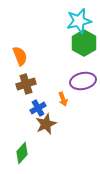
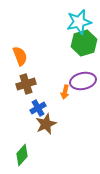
cyan star: moved 1 px down
green hexagon: rotated 15 degrees clockwise
orange arrow: moved 2 px right, 7 px up; rotated 32 degrees clockwise
green diamond: moved 2 px down
